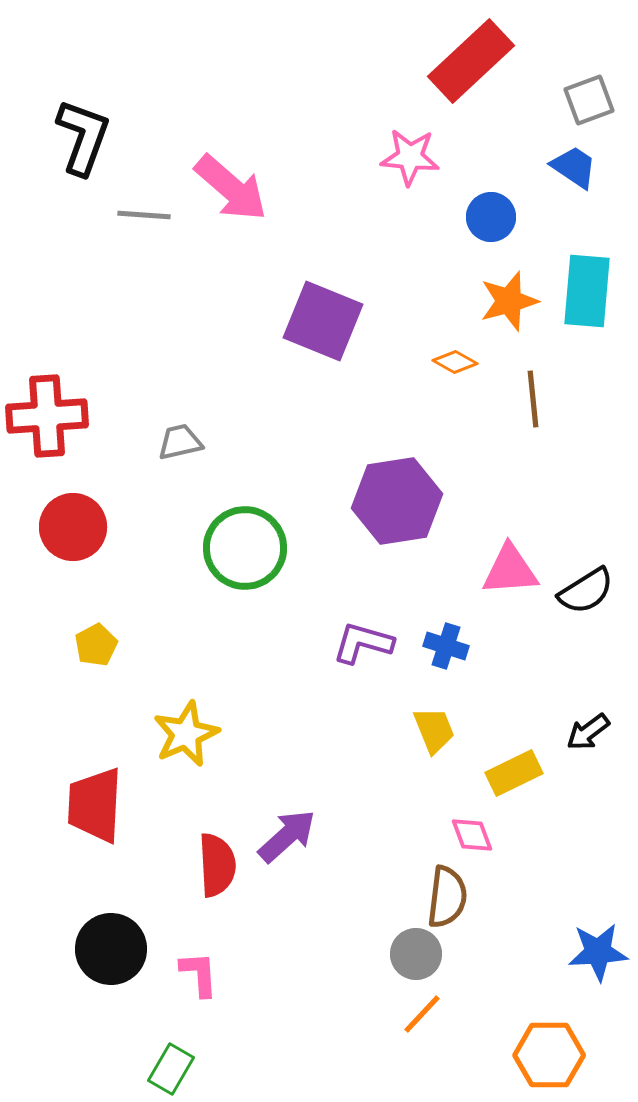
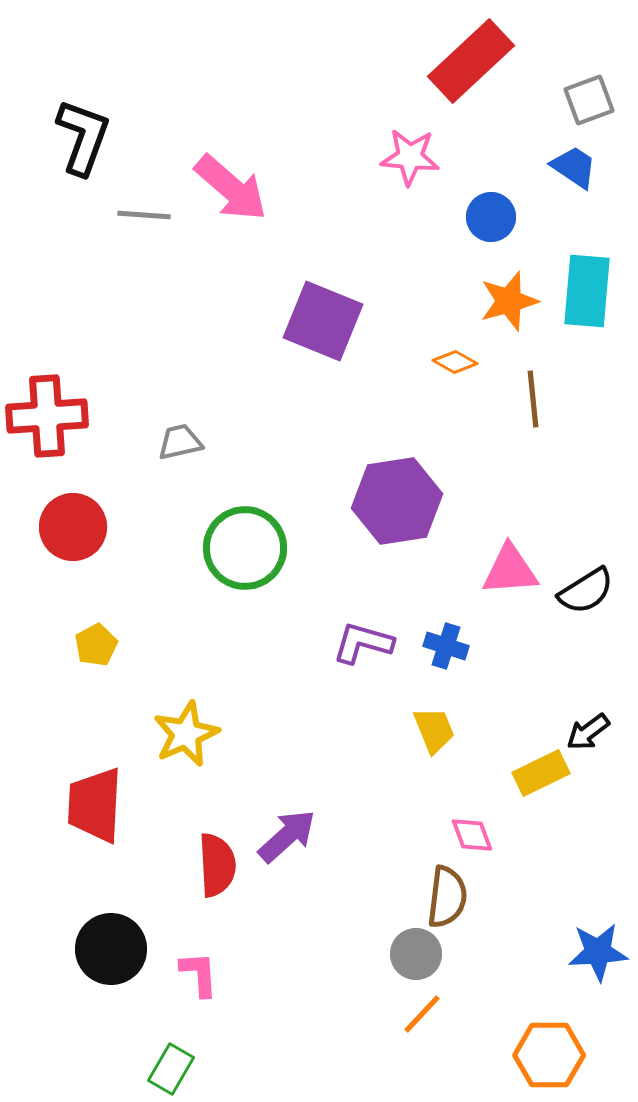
yellow rectangle: moved 27 px right
